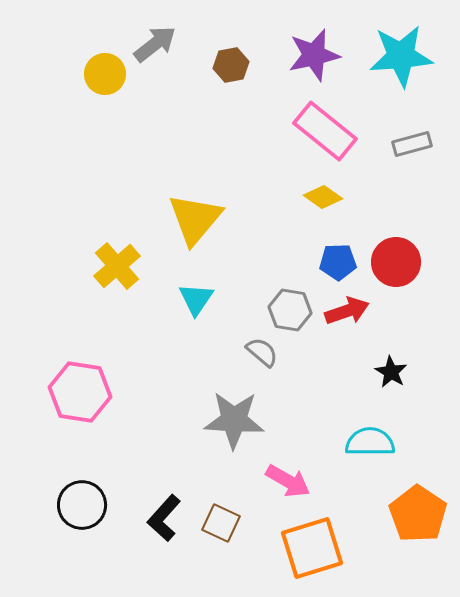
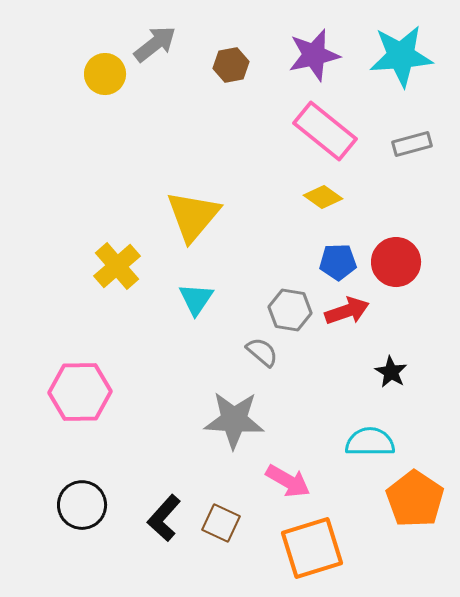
yellow triangle: moved 2 px left, 3 px up
pink hexagon: rotated 10 degrees counterclockwise
orange pentagon: moved 3 px left, 15 px up
